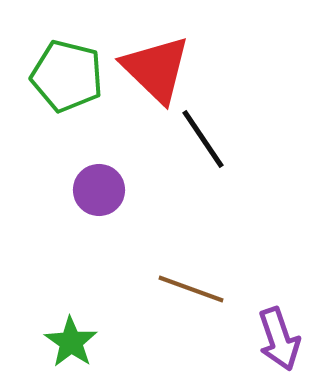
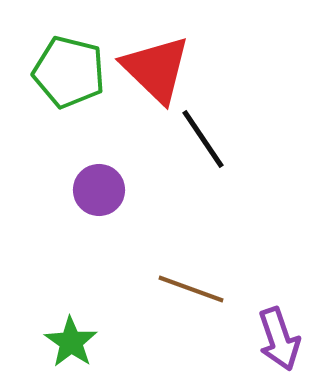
green pentagon: moved 2 px right, 4 px up
